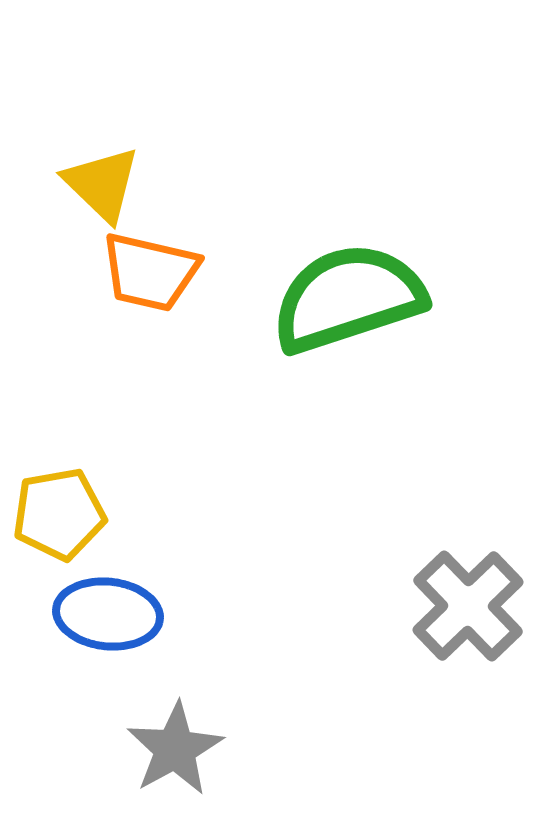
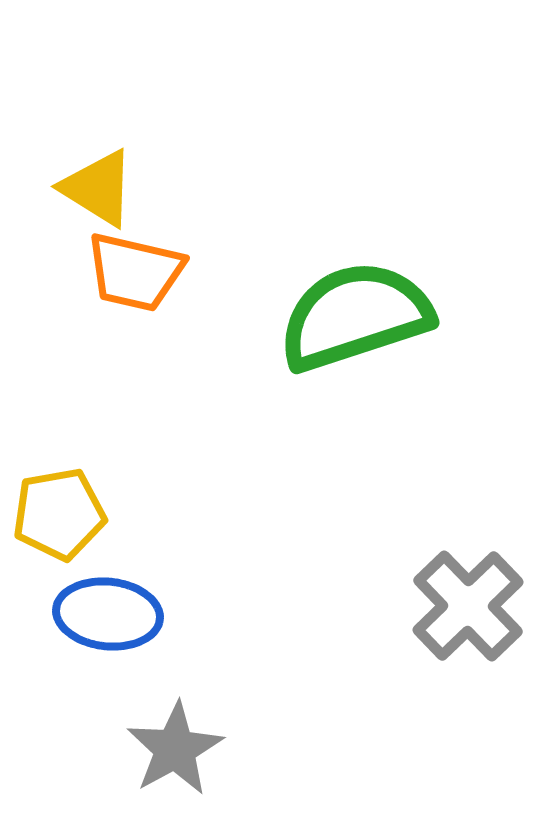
yellow triangle: moved 4 px left, 4 px down; rotated 12 degrees counterclockwise
orange trapezoid: moved 15 px left
green semicircle: moved 7 px right, 18 px down
